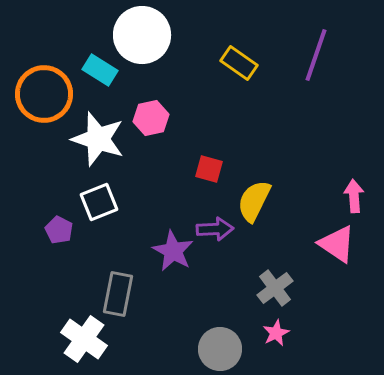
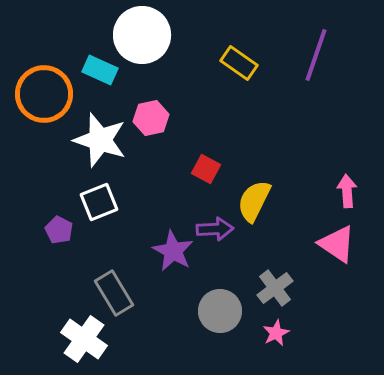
cyan rectangle: rotated 8 degrees counterclockwise
white star: moved 2 px right, 1 px down
red square: moved 3 px left; rotated 12 degrees clockwise
pink arrow: moved 7 px left, 5 px up
gray rectangle: moved 4 px left, 1 px up; rotated 42 degrees counterclockwise
gray circle: moved 38 px up
